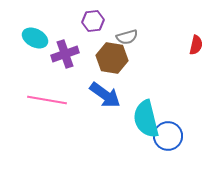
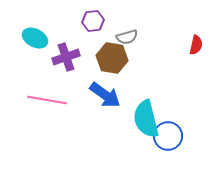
purple cross: moved 1 px right, 3 px down
